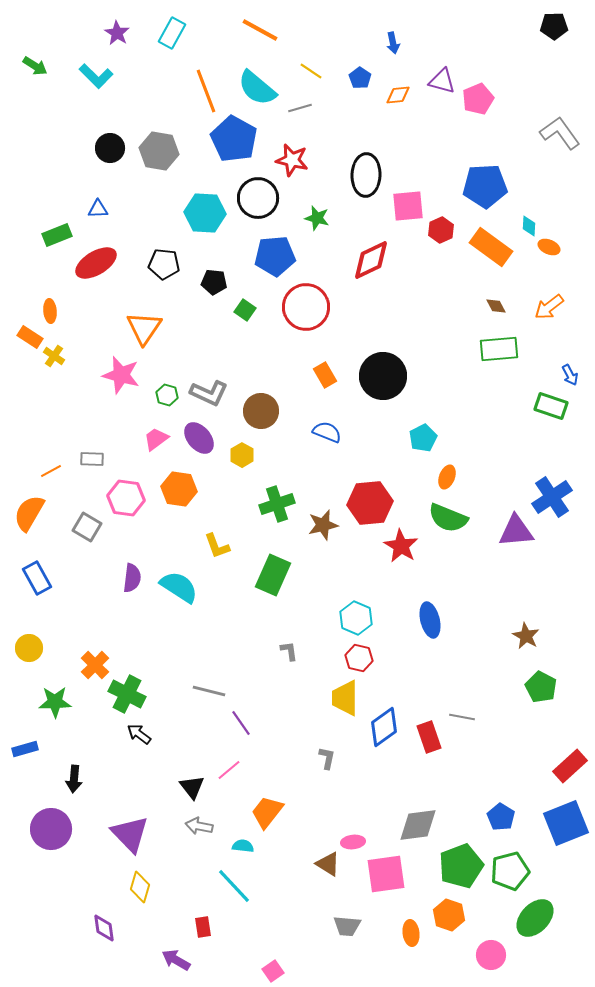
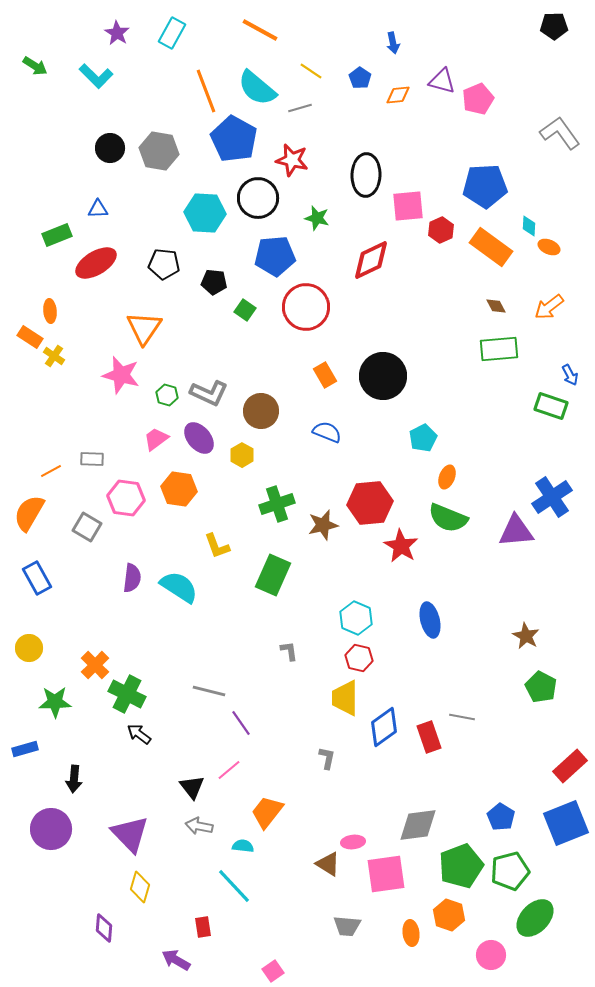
purple diamond at (104, 928): rotated 12 degrees clockwise
